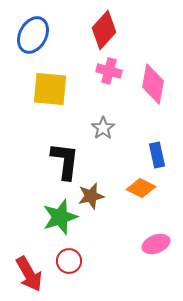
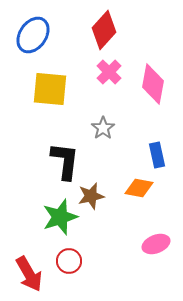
blue ellipse: rotated 6 degrees clockwise
pink cross: moved 1 px down; rotated 30 degrees clockwise
orange diamond: moved 2 px left; rotated 16 degrees counterclockwise
